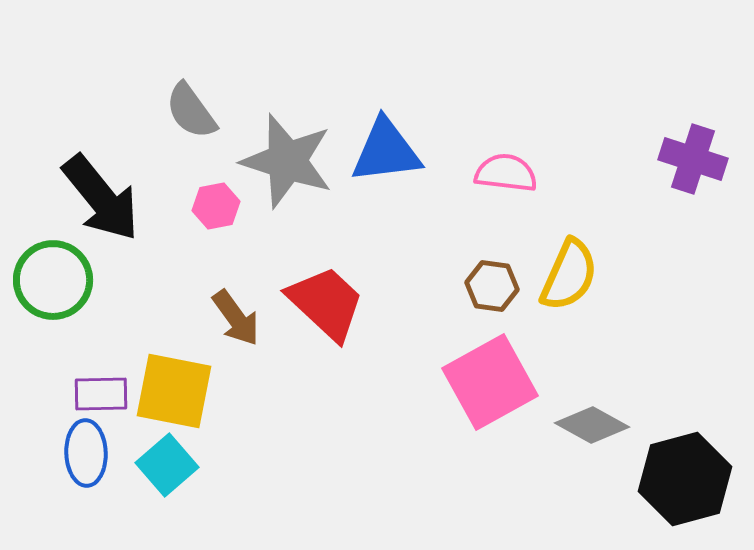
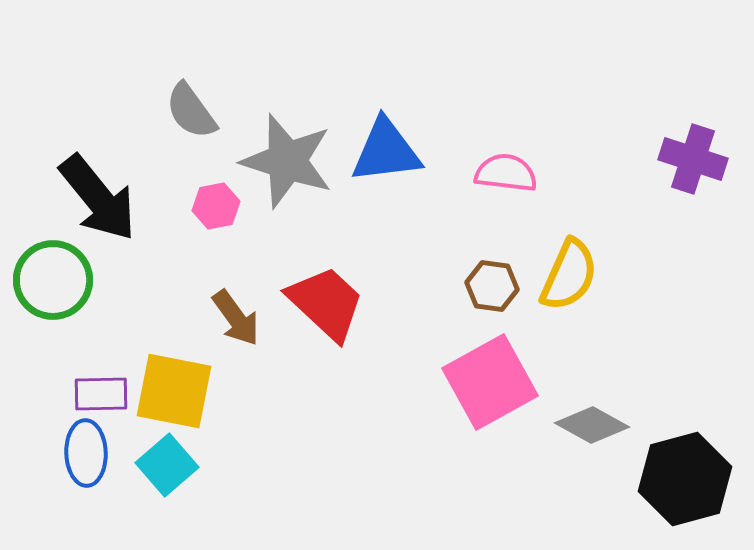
black arrow: moved 3 px left
